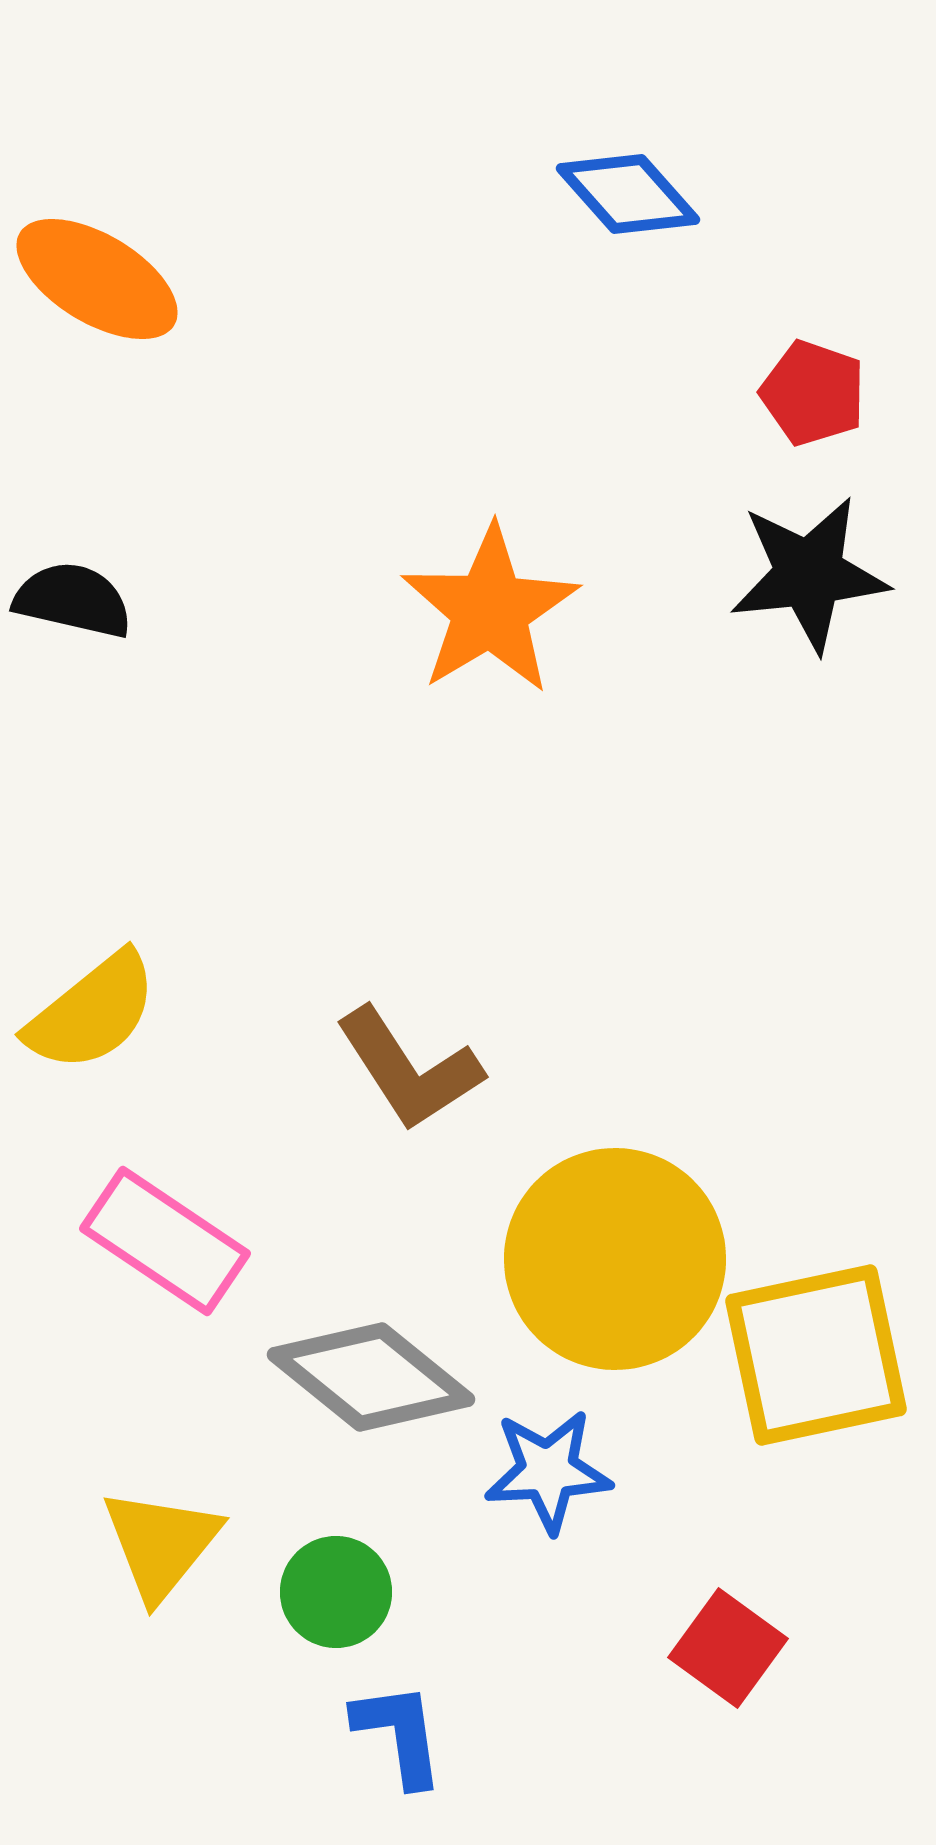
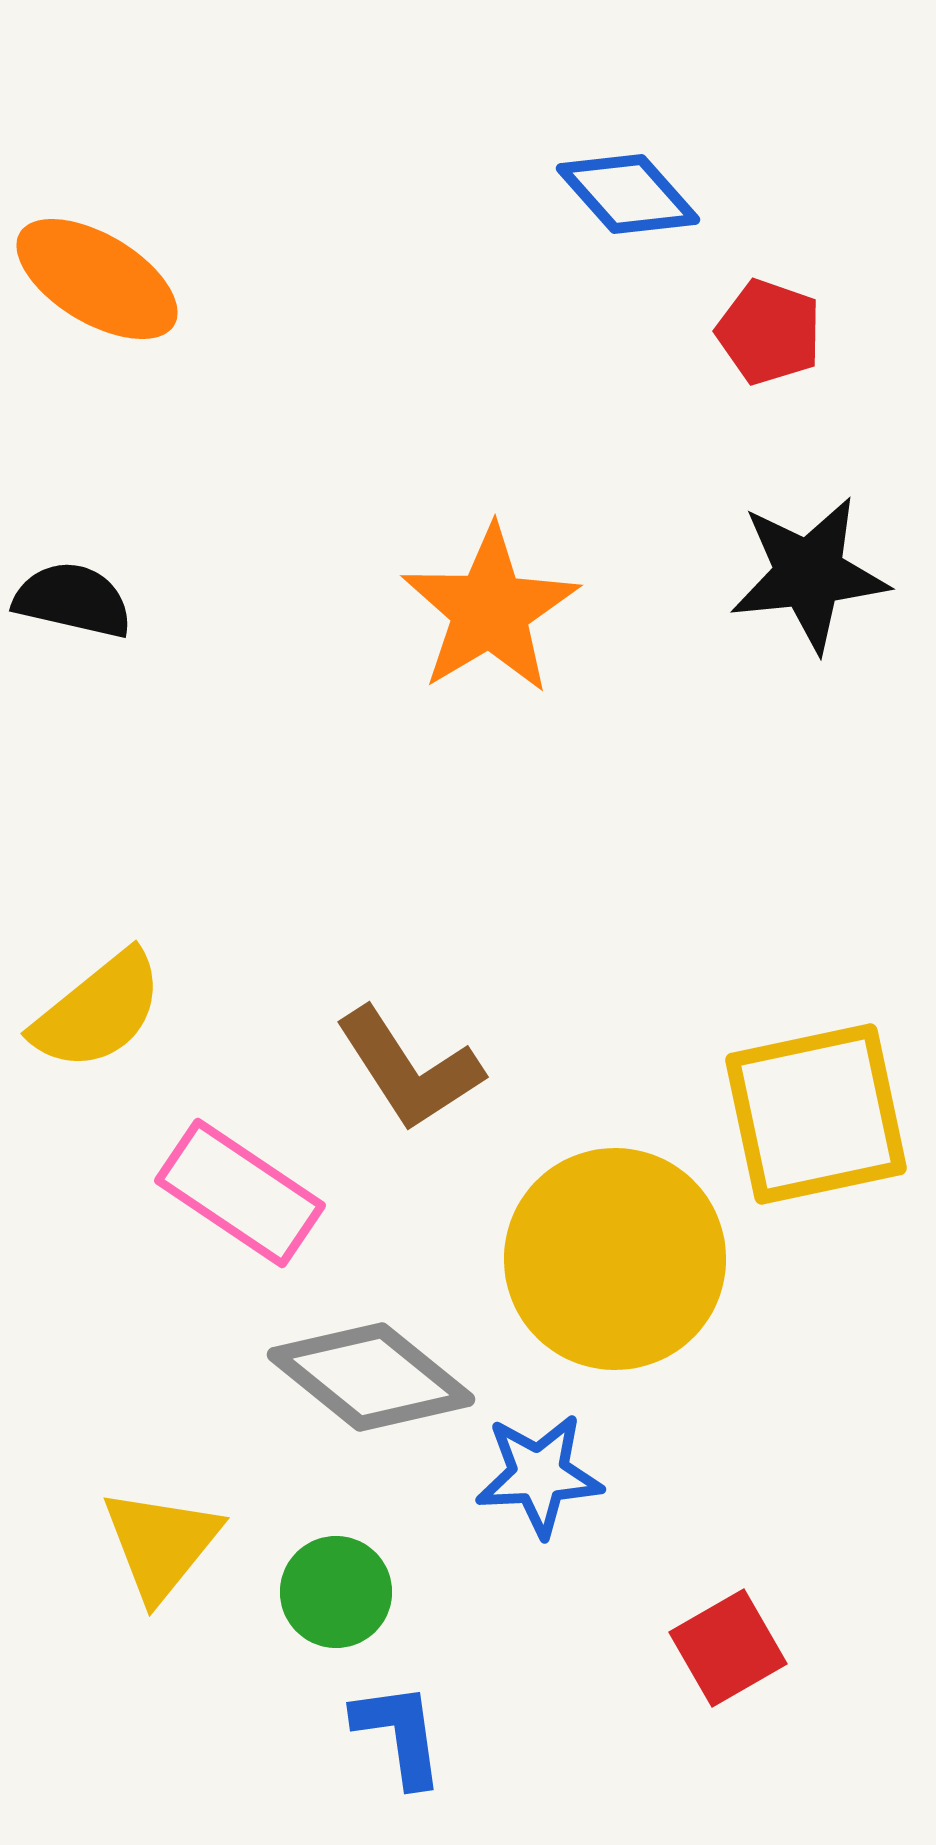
red pentagon: moved 44 px left, 61 px up
yellow semicircle: moved 6 px right, 1 px up
pink rectangle: moved 75 px right, 48 px up
yellow square: moved 241 px up
blue star: moved 9 px left, 4 px down
red square: rotated 24 degrees clockwise
